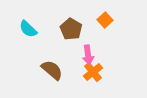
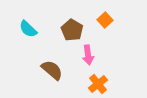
brown pentagon: moved 1 px right, 1 px down
orange cross: moved 5 px right, 12 px down
